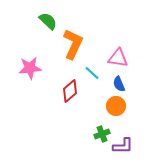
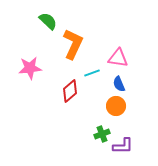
cyan line: rotated 63 degrees counterclockwise
